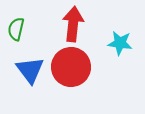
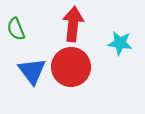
green semicircle: rotated 35 degrees counterclockwise
blue triangle: moved 2 px right, 1 px down
